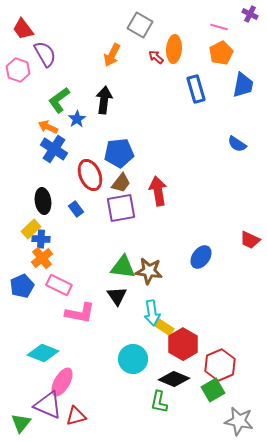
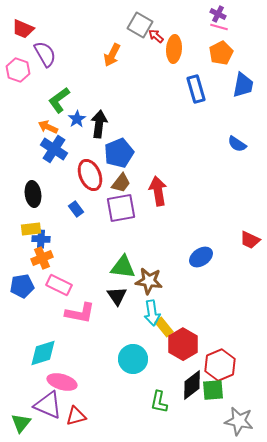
purple cross at (250, 14): moved 32 px left
red trapezoid at (23, 29): rotated 30 degrees counterclockwise
red arrow at (156, 57): moved 21 px up
black arrow at (104, 100): moved 5 px left, 24 px down
blue pentagon at (119, 153): rotated 16 degrees counterclockwise
black ellipse at (43, 201): moved 10 px left, 7 px up
yellow rectangle at (31, 229): rotated 36 degrees clockwise
blue ellipse at (201, 257): rotated 20 degrees clockwise
orange cross at (42, 258): rotated 15 degrees clockwise
brown star at (149, 271): moved 10 px down
blue pentagon at (22, 286): rotated 15 degrees clockwise
yellow rectangle at (164, 327): rotated 18 degrees clockwise
cyan diamond at (43, 353): rotated 40 degrees counterclockwise
black diamond at (174, 379): moved 18 px right, 6 px down; rotated 60 degrees counterclockwise
pink ellipse at (62, 382): rotated 76 degrees clockwise
green square at (213, 390): rotated 25 degrees clockwise
